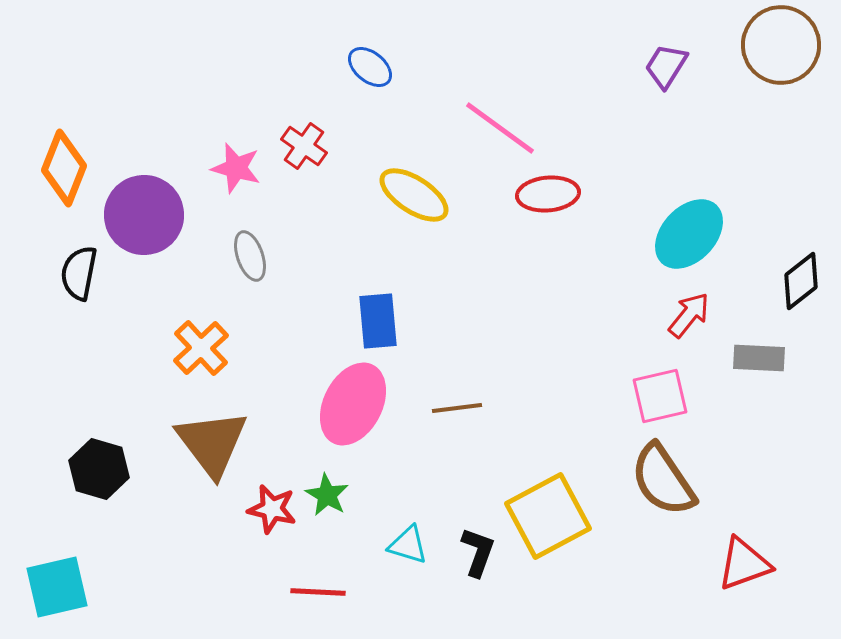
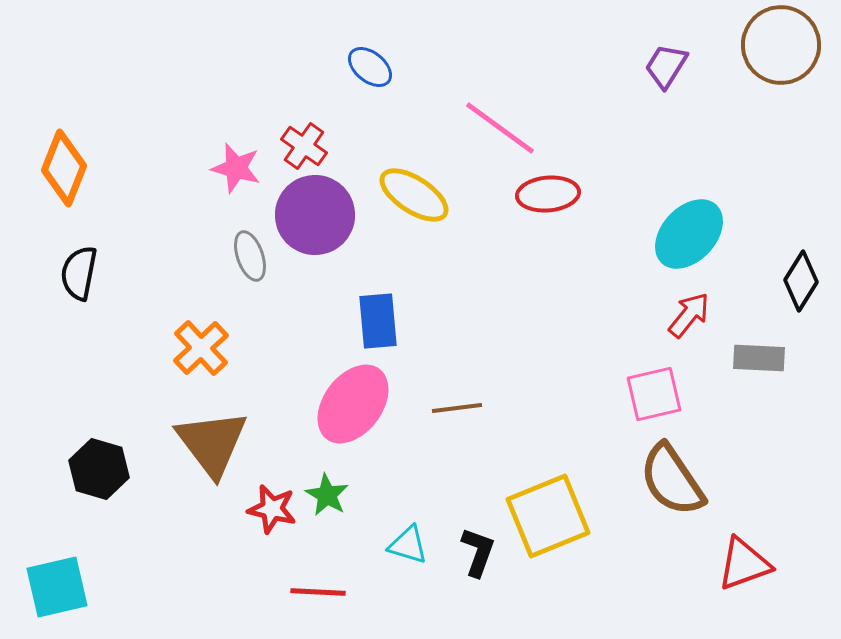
purple circle: moved 171 px right
black diamond: rotated 20 degrees counterclockwise
pink square: moved 6 px left, 2 px up
pink ellipse: rotated 10 degrees clockwise
brown semicircle: moved 9 px right
yellow square: rotated 6 degrees clockwise
